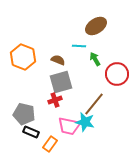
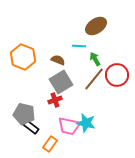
red circle: moved 1 px down
gray square: rotated 15 degrees counterclockwise
brown line: moved 25 px up
cyan star: moved 1 px right, 1 px down
black rectangle: moved 5 px up; rotated 14 degrees clockwise
